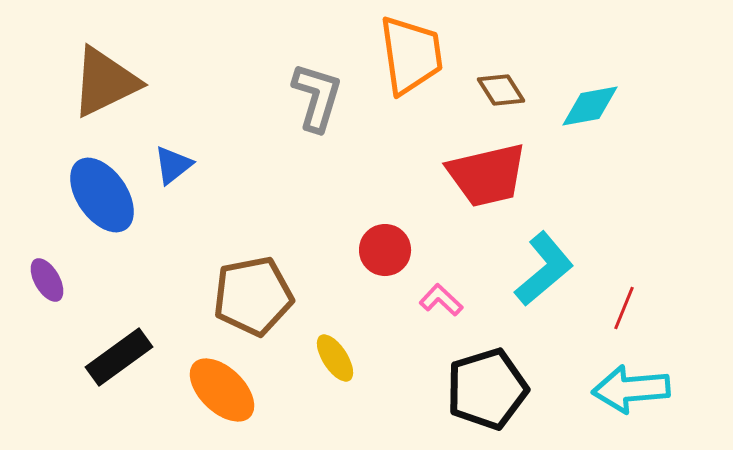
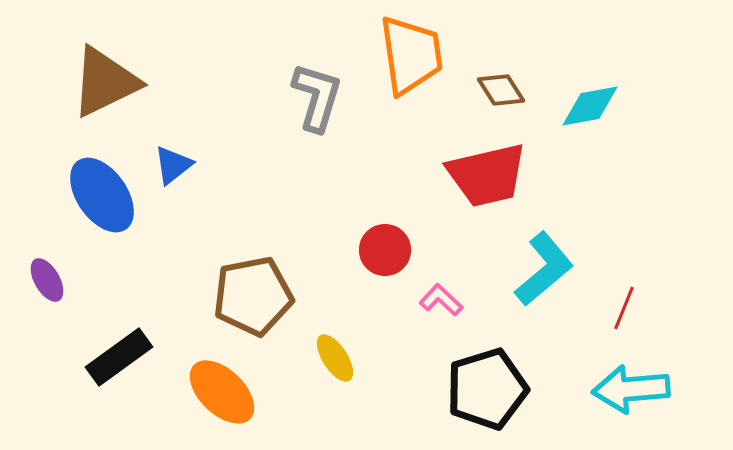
orange ellipse: moved 2 px down
